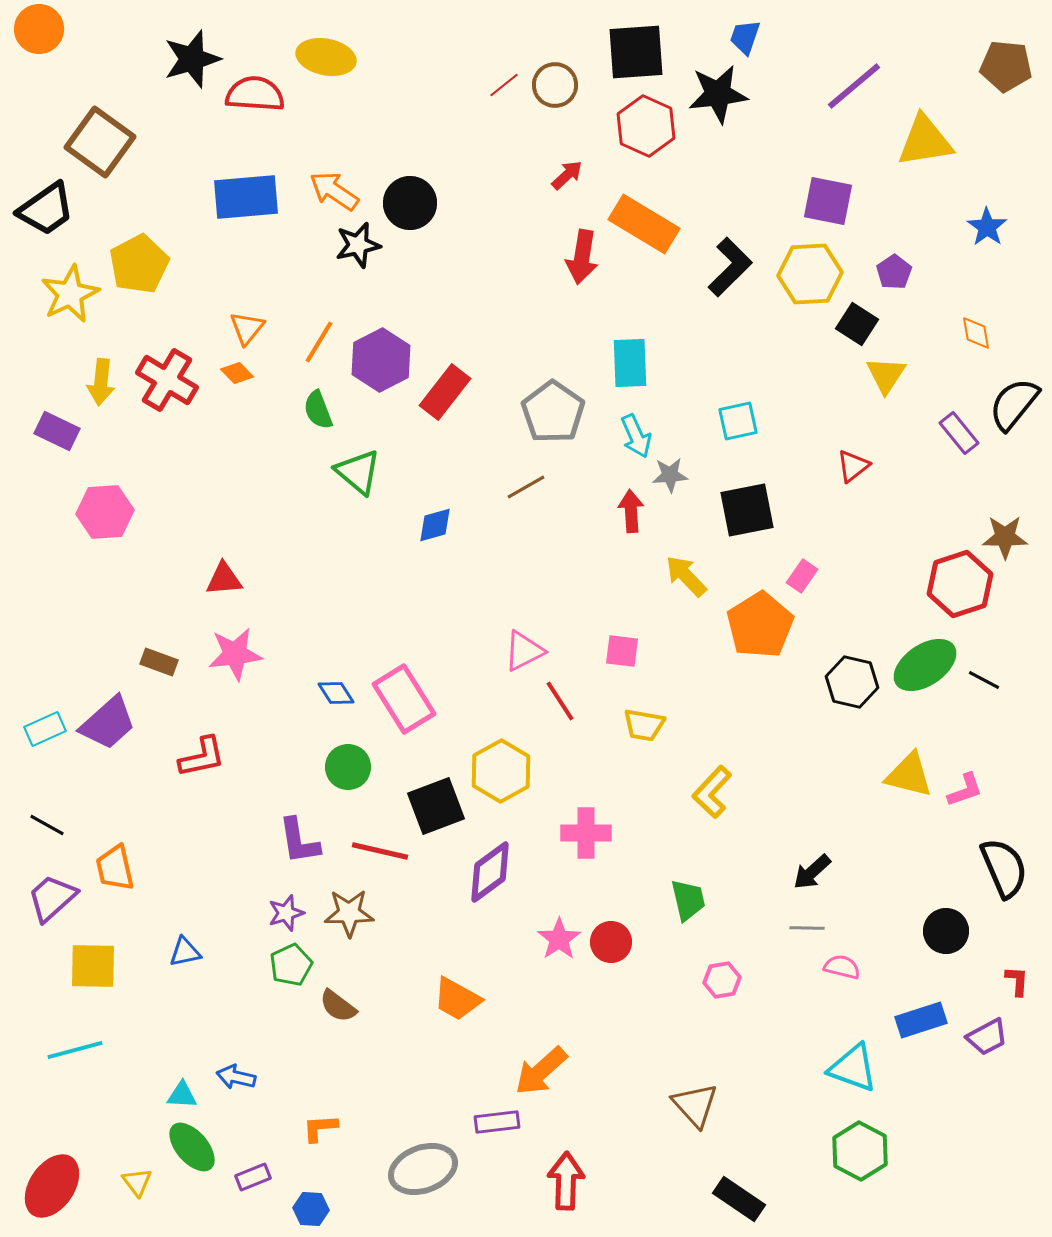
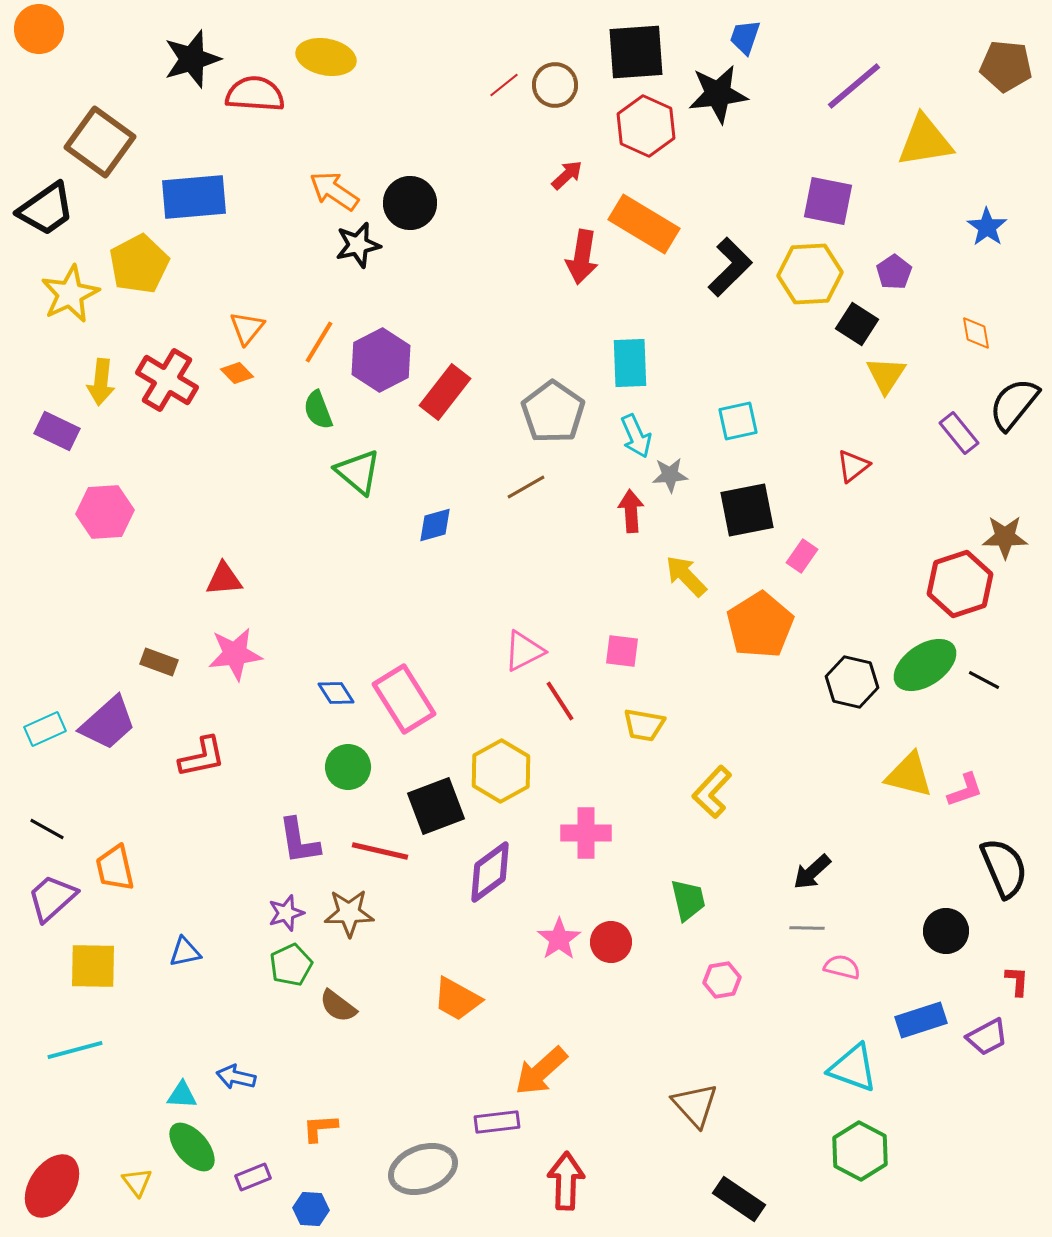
blue rectangle at (246, 197): moved 52 px left
pink rectangle at (802, 576): moved 20 px up
black line at (47, 825): moved 4 px down
